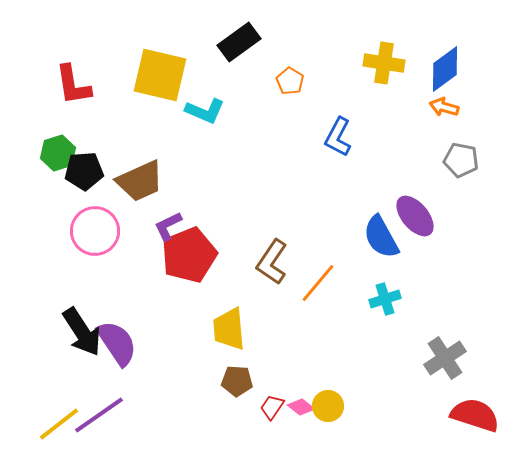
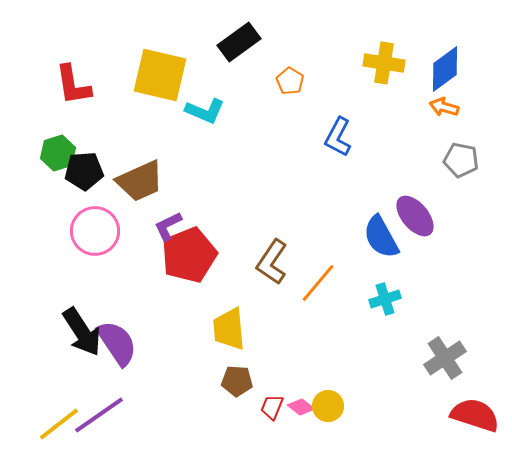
red trapezoid: rotated 12 degrees counterclockwise
